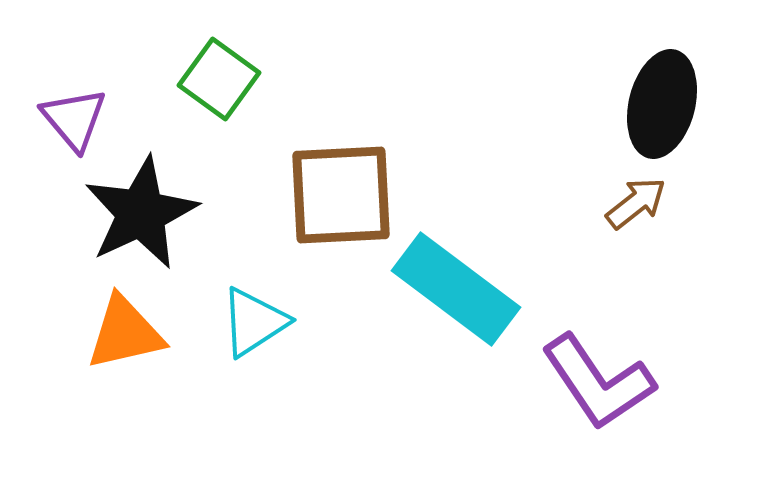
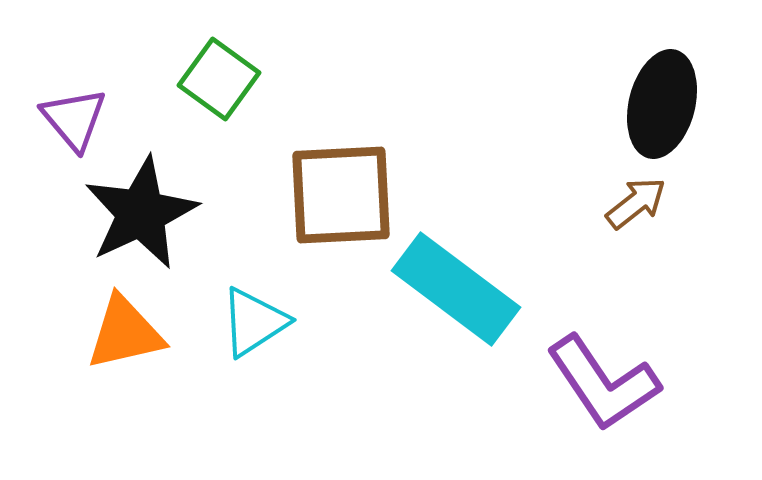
purple L-shape: moved 5 px right, 1 px down
